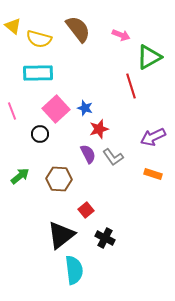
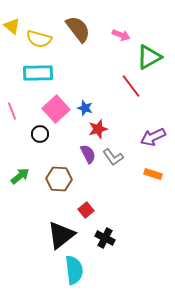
yellow triangle: moved 1 px left
red line: rotated 20 degrees counterclockwise
red star: moved 1 px left
